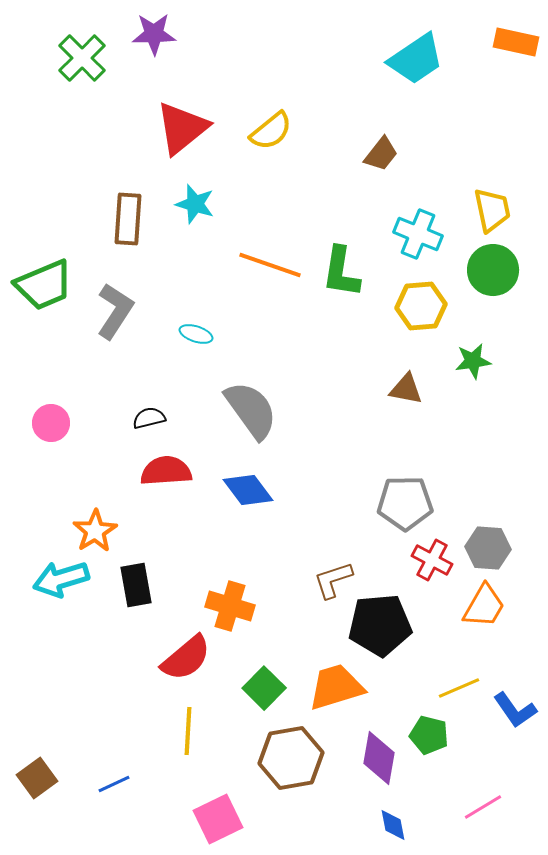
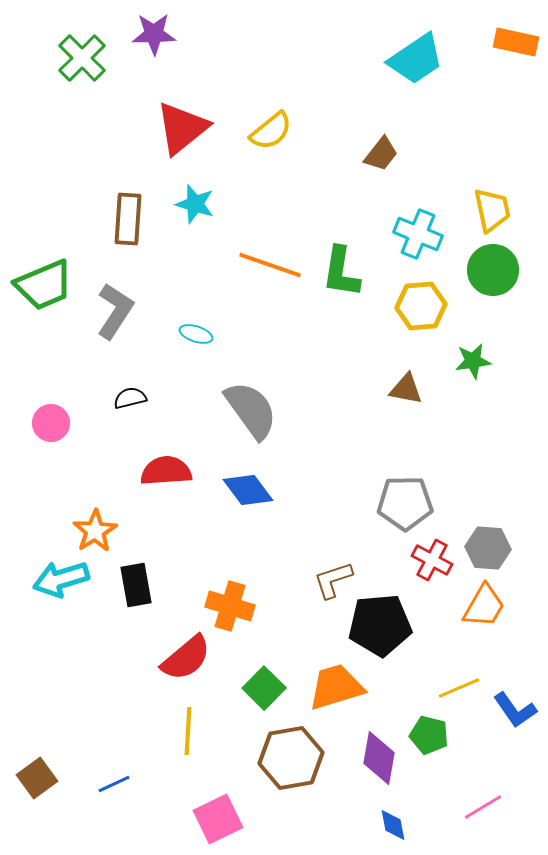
black semicircle at (149, 418): moved 19 px left, 20 px up
